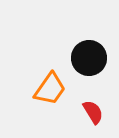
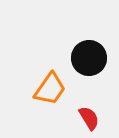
red semicircle: moved 4 px left, 6 px down
